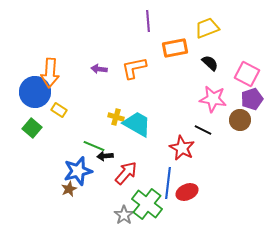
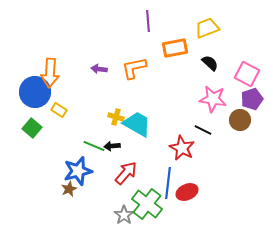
black arrow: moved 7 px right, 10 px up
